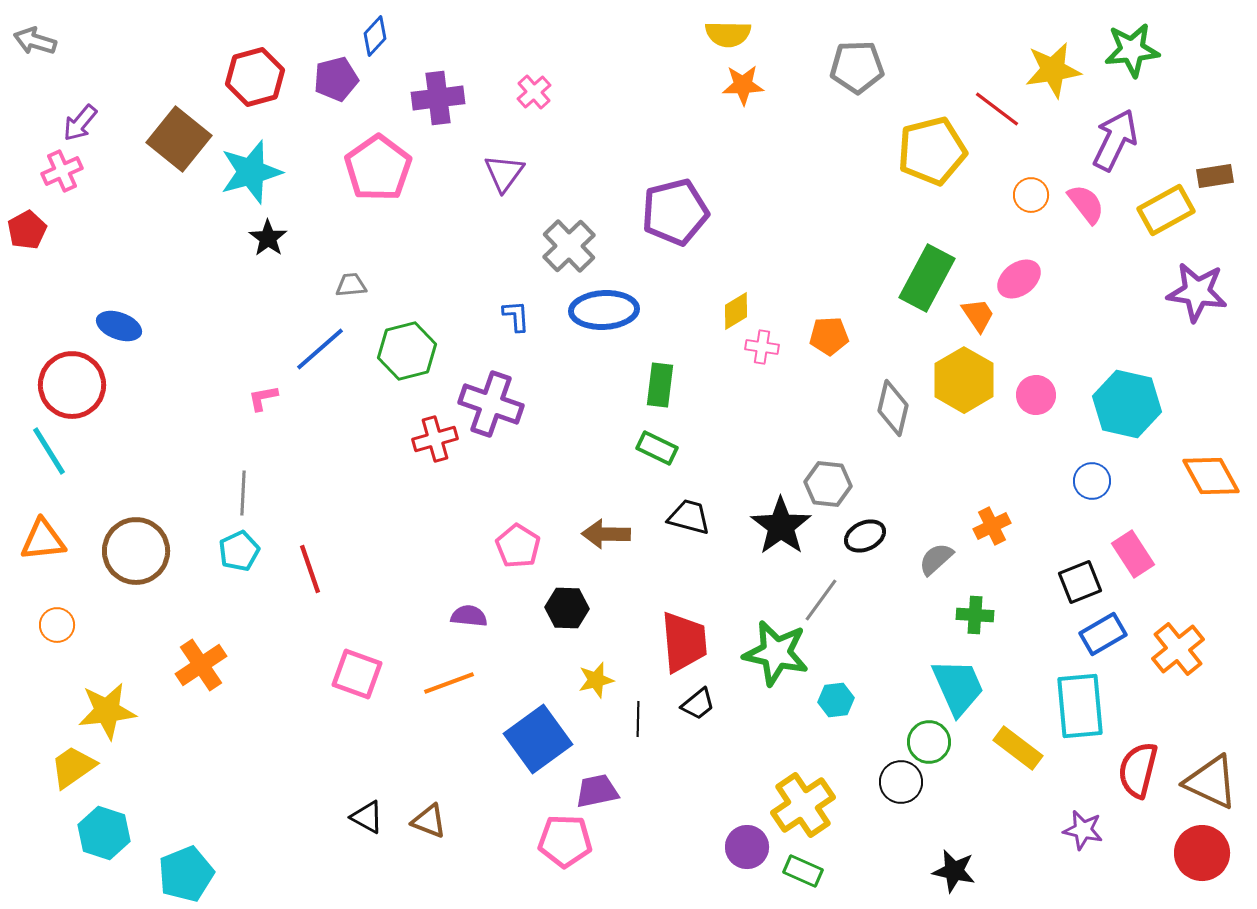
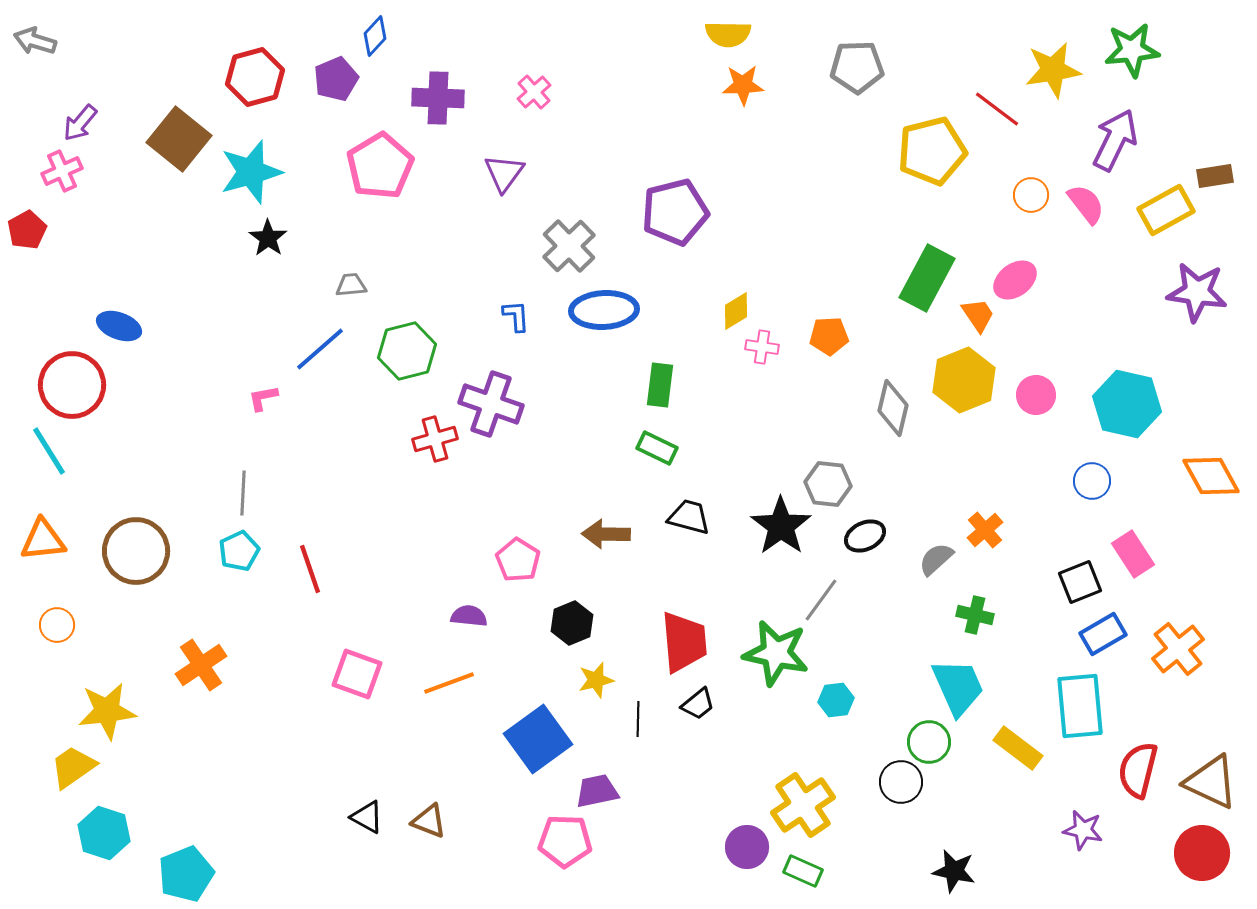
purple pentagon at (336, 79): rotated 9 degrees counterclockwise
purple cross at (438, 98): rotated 9 degrees clockwise
pink pentagon at (378, 168): moved 2 px right, 2 px up; rotated 4 degrees clockwise
pink ellipse at (1019, 279): moved 4 px left, 1 px down
yellow hexagon at (964, 380): rotated 8 degrees clockwise
orange cross at (992, 526): moved 7 px left, 4 px down; rotated 15 degrees counterclockwise
pink pentagon at (518, 546): moved 14 px down
black hexagon at (567, 608): moved 5 px right, 15 px down; rotated 24 degrees counterclockwise
green cross at (975, 615): rotated 9 degrees clockwise
